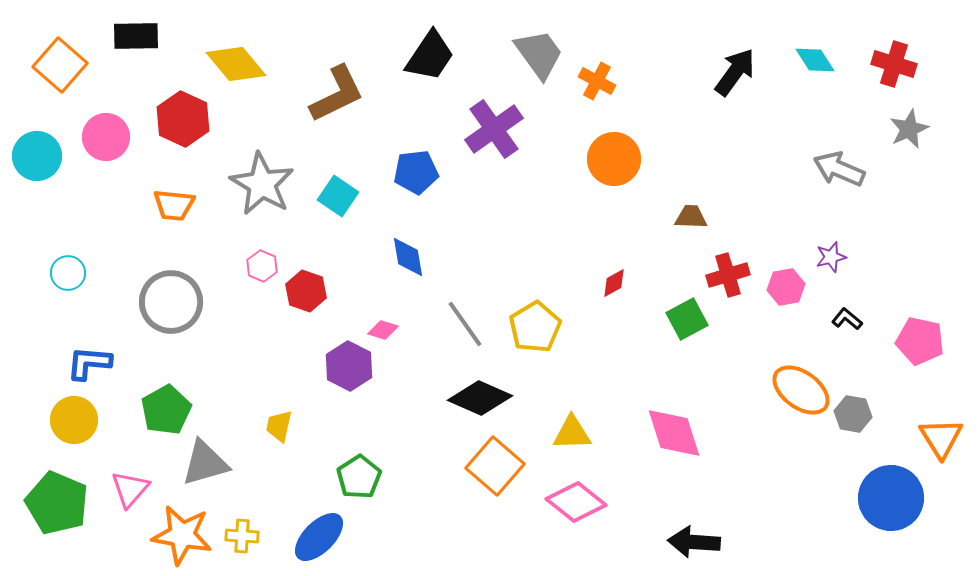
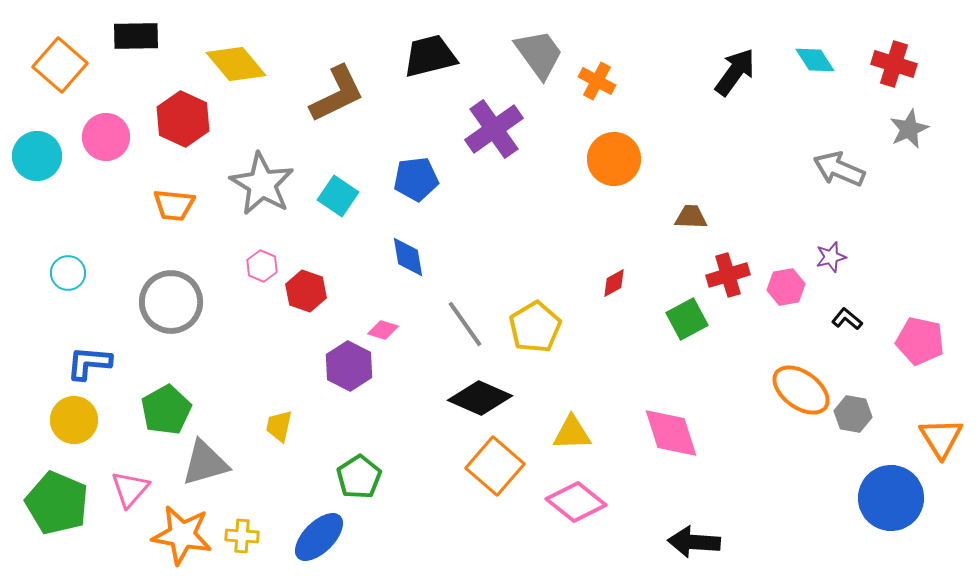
black trapezoid at (430, 56): rotated 138 degrees counterclockwise
blue pentagon at (416, 172): moved 7 px down
pink diamond at (674, 433): moved 3 px left
